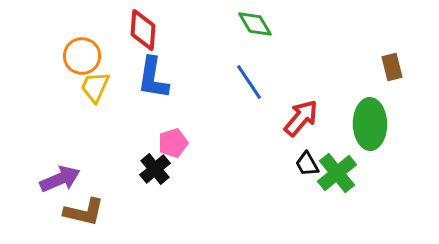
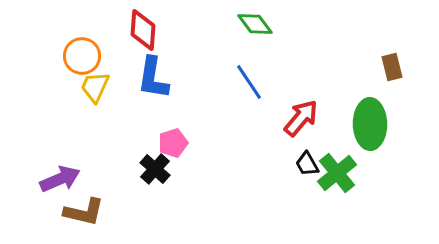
green diamond: rotated 6 degrees counterclockwise
black cross: rotated 8 degrees counterclockwise
